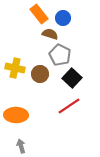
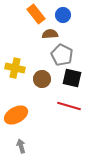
orange rectangle: moved 3 px left
blue circle: moved 3 px up
brown semicircle: rotated 21 degrees counterclockwise
gray pentagon: moved 2 px right
brown circle: moved 2 px right, 5 px down
black square: rotated 30 degrees counterclockwise
red line: rotated 50 degrees clockwise
orange ellipse: rotated 30 degrees counterclockwise
